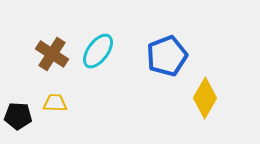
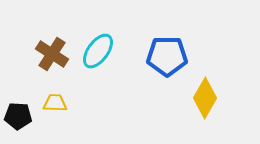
blue pentagon: rotated 21 degrees clockwise
